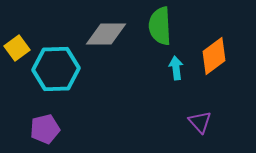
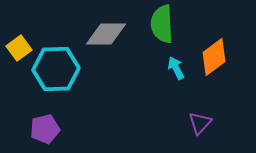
green semicircle: moved 2 px right, 2 px up
yellow square: moved 2 px right
orange diamond: moved 1 px down
cyan arrow: rotated 20 degrees counterclockwise
purple triangle: moved 1 px down; rotated 25 degrees clockwise
